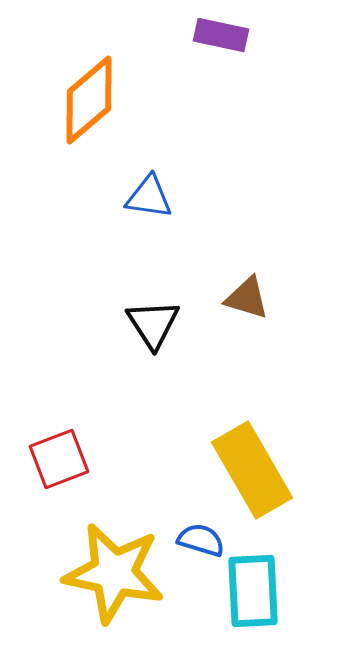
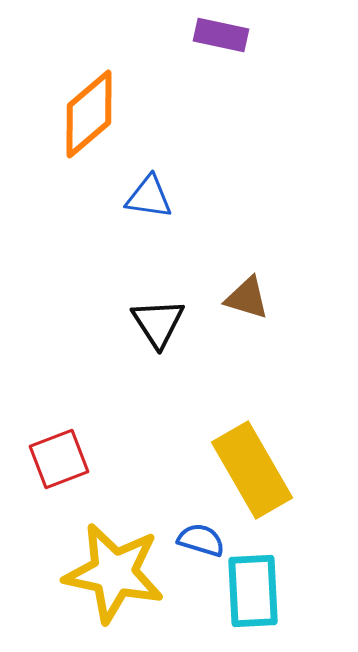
orange diamond: moved 14 px down
black triangle: moved 5 px right, 1 px up
